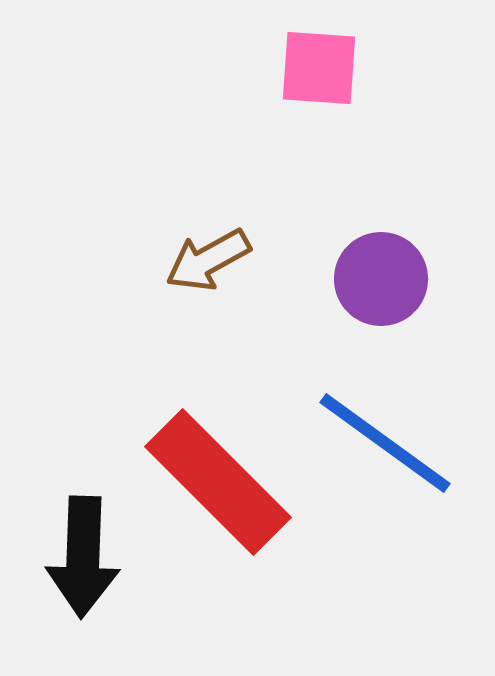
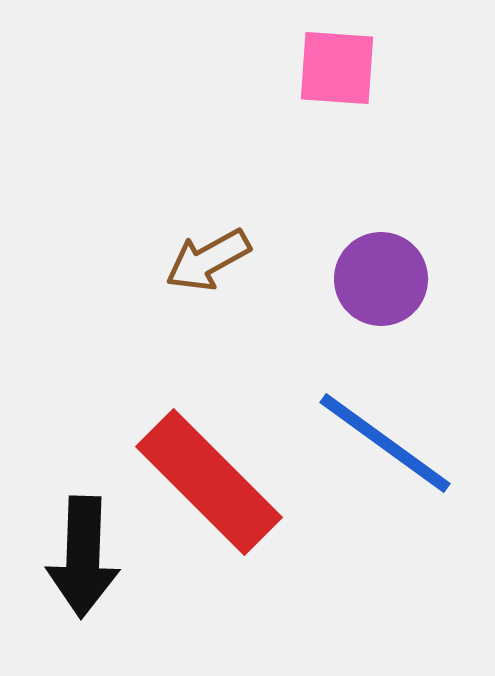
pink square: moved 18 px right
red rectangle: moved 9 px left
